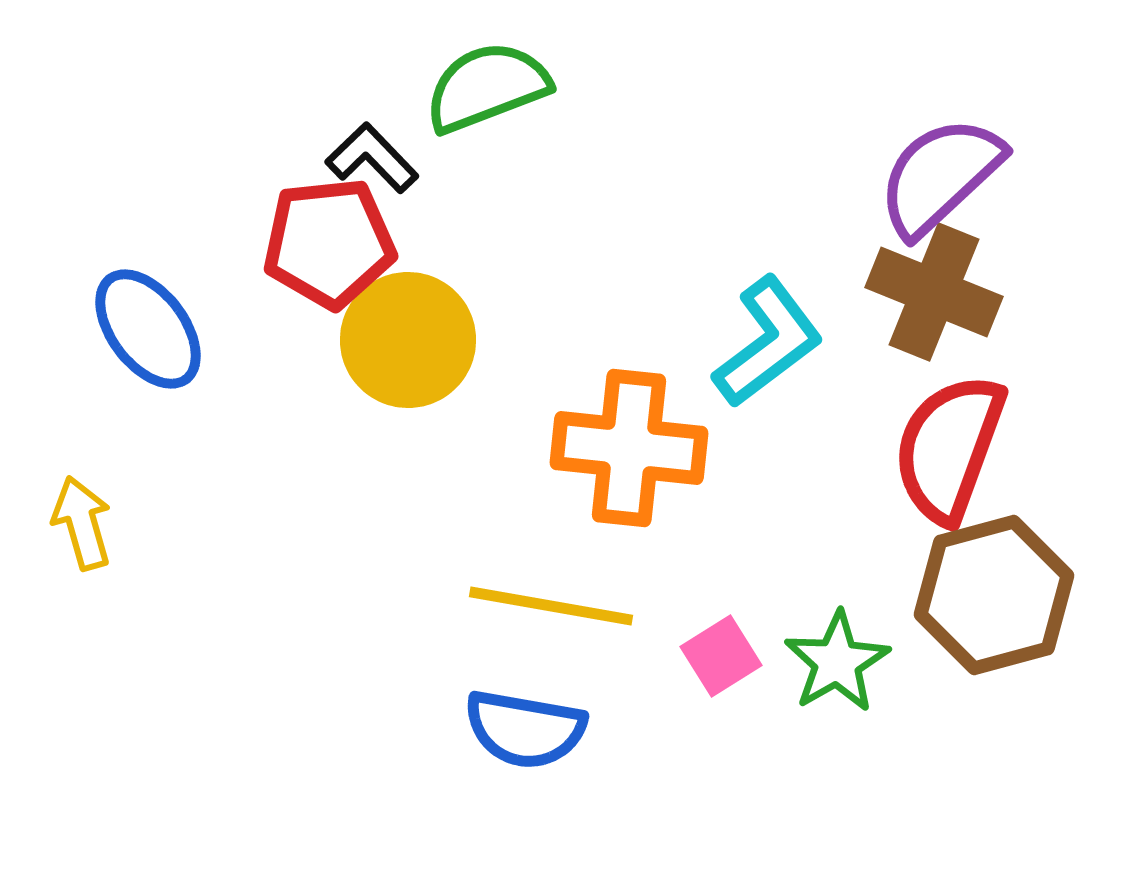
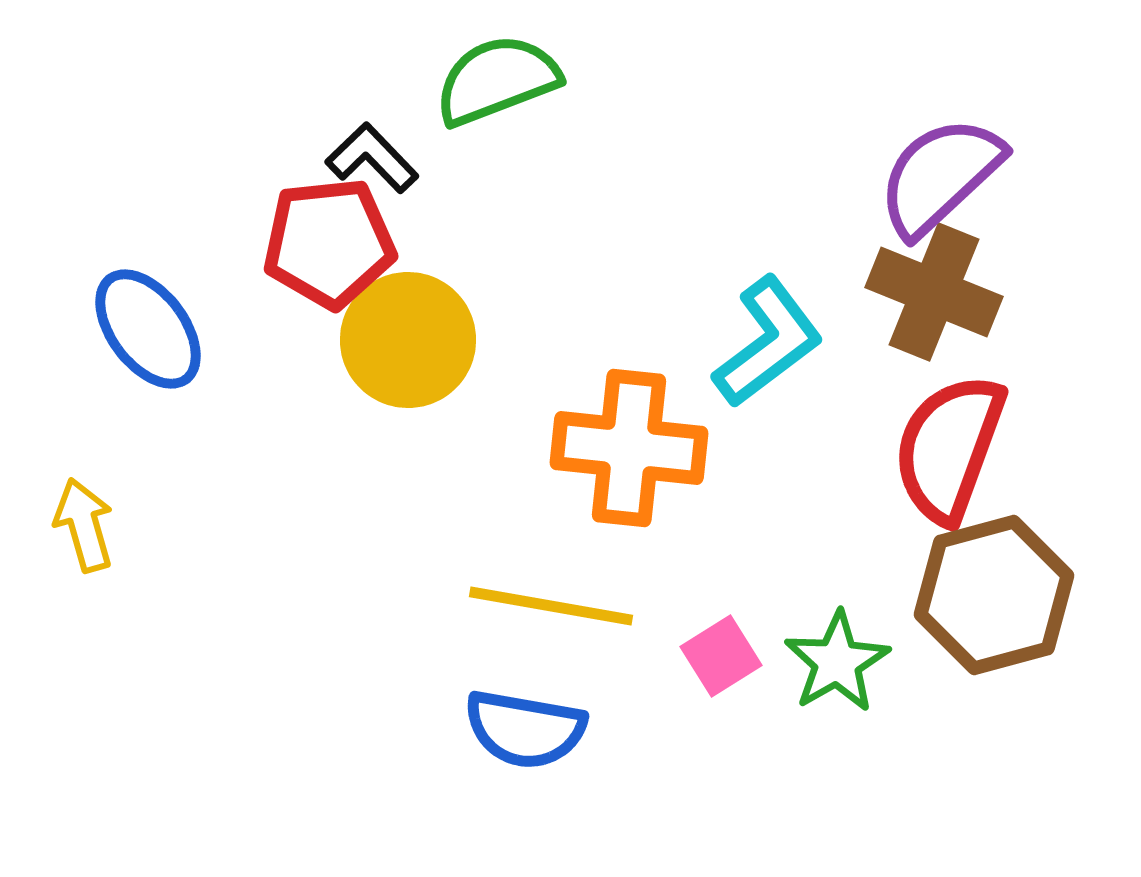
green semicircle: moved 10 px right, 7 px up
yellow arrow: moved 2 px right, 2 px down
